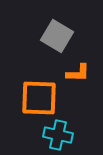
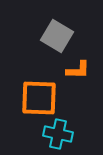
orange L-shape: moved 3 px up
cyan cross: moved 1 px up
